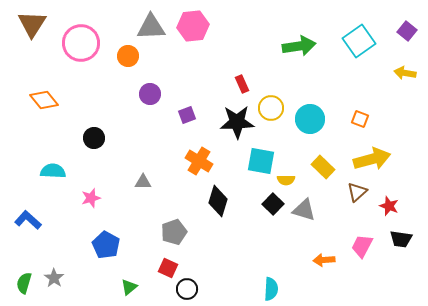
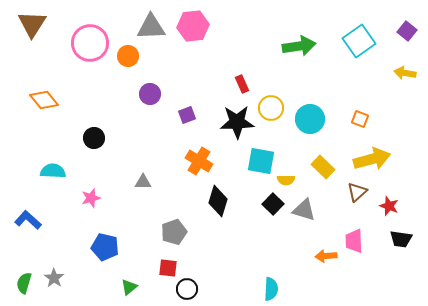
pink circle at (81, 43): moved 9 px right
blue pentagon at (106, 245): moved 1 px left, 2 px down; rotated 16 degrees counterclockwise
pink trapezoid at (362, 246): moved 8 px left, 5 px up; rotated 30 degrees counterclockwise
orange arrow at (324, 260): moved 2 px right, 4 px up
red square at (168, 268): rotated 18 degrees counterclockwise
